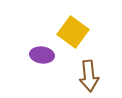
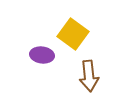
yellow square: moved 2 px down
